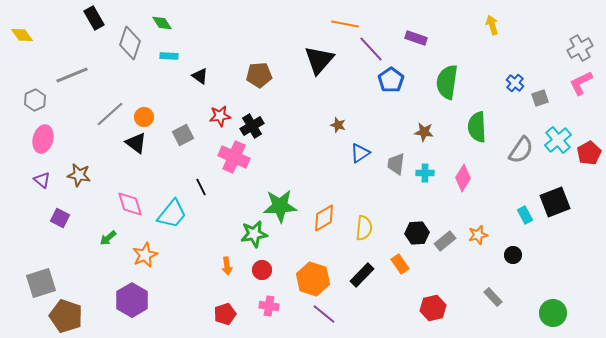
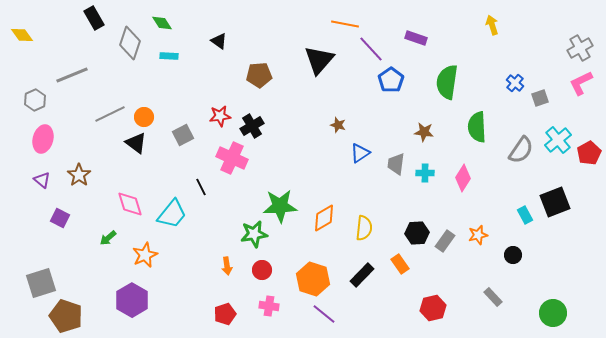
black triangle at (200, 76): moved 19 px right, 35 px up
gray line at (110, 114): rotated 16 degrees clockwise
pink cross at (234, 157): moved 2 px left, 1 px down
brown star at (79, 175): rotated 25 degrees clockwise
gray rectangle at (445, 241): rotated 15 degrees counterclockwise
